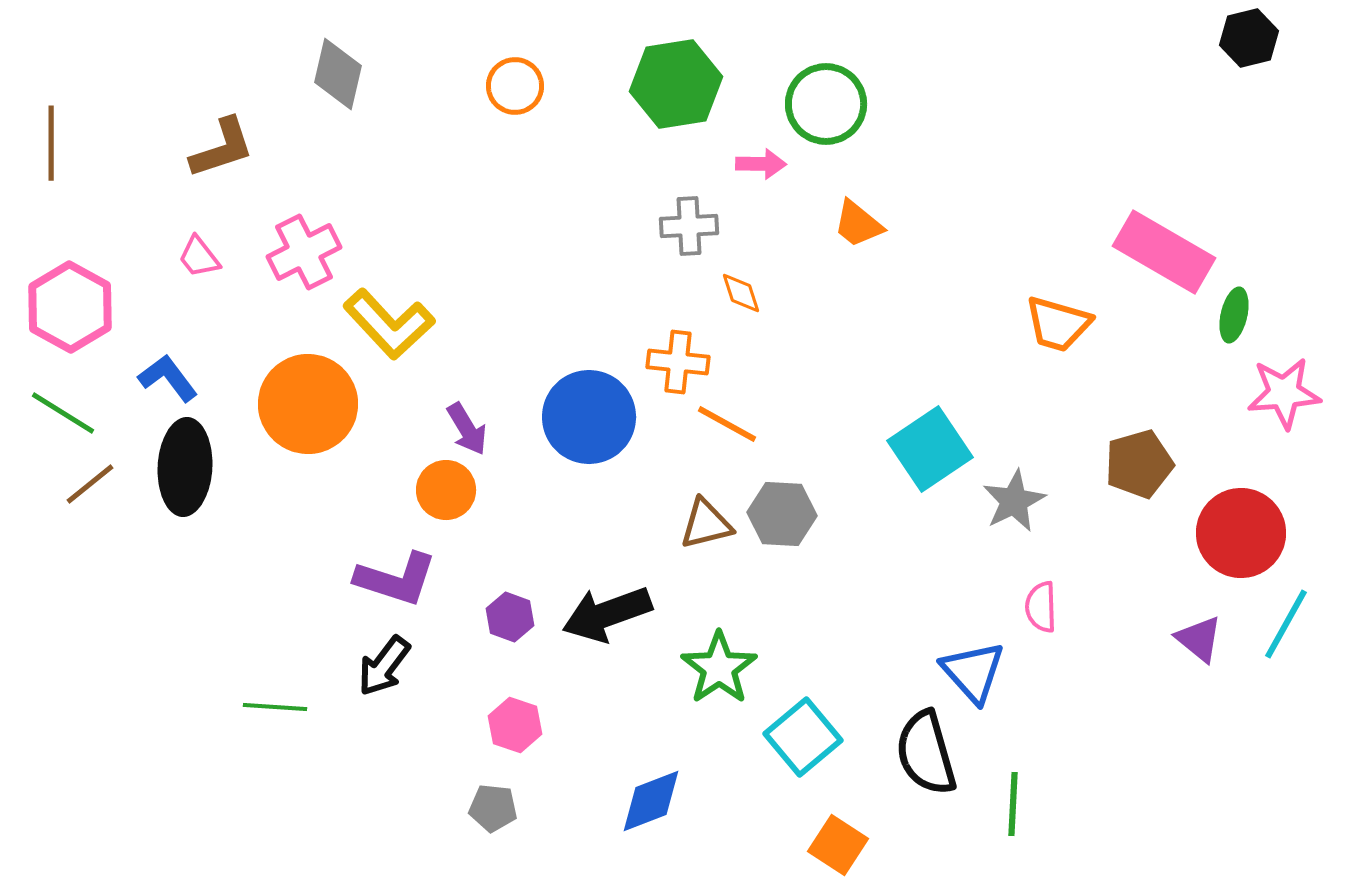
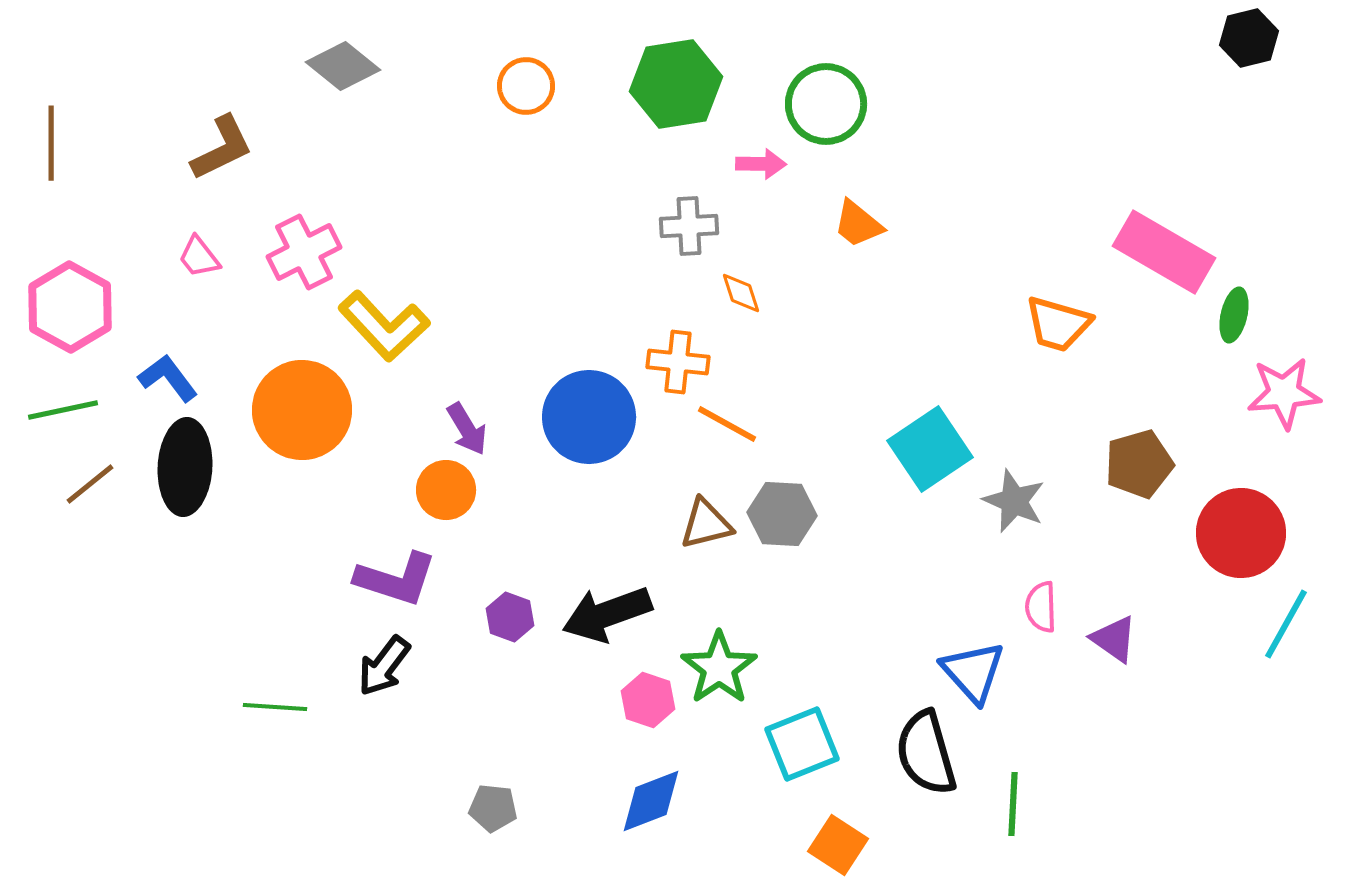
gray diamond at (338, 74): moved 5 px right, 8 px up; rotated 64 degrees counterclockwise
orange circle at (515, 86): moved 11 px right
brown L-shape at (222, 148): rotated 8 degrees counterclockwise
yellow L-shape at (389, 324): moved 5 px left, 2 px down
orange circle at (308, 404): moved 6 px left, 6 px down
green line at (63, 413): moved 3 px up; rotated 44 degrees counterclockwise
gray star at (1014, 501): rotated 22 degrees counterclockwise
purple triangle at (1199, 639): moved 85 px left; rotated 4 degrees counterclockwise
pink hexagon at (515, 725): moved 133 px right, 25 px up
cyan square at (803, 737): moved 1 px left, 7 px down; rotated 18 degrees clockwise
